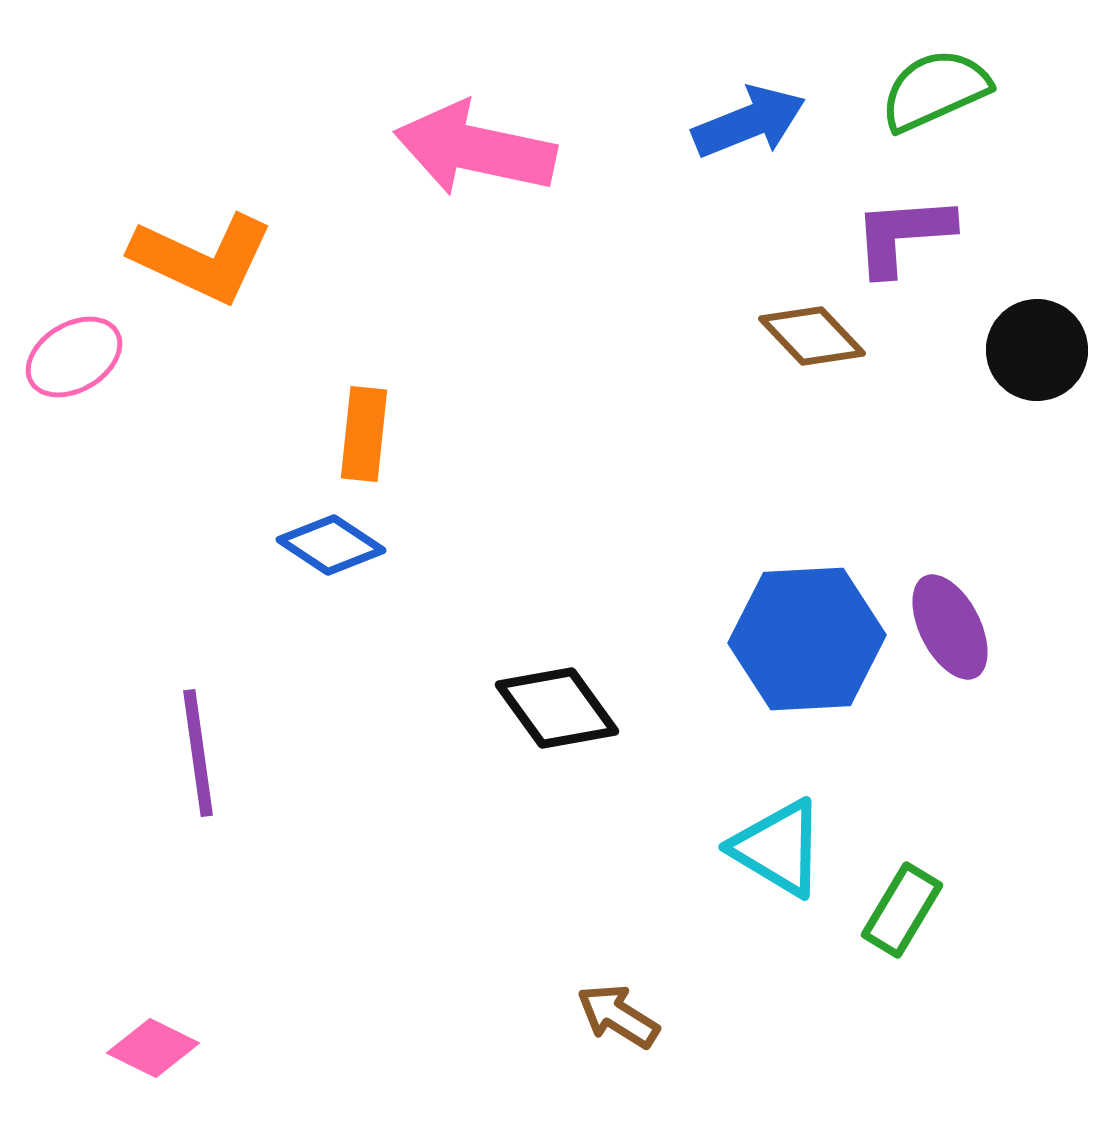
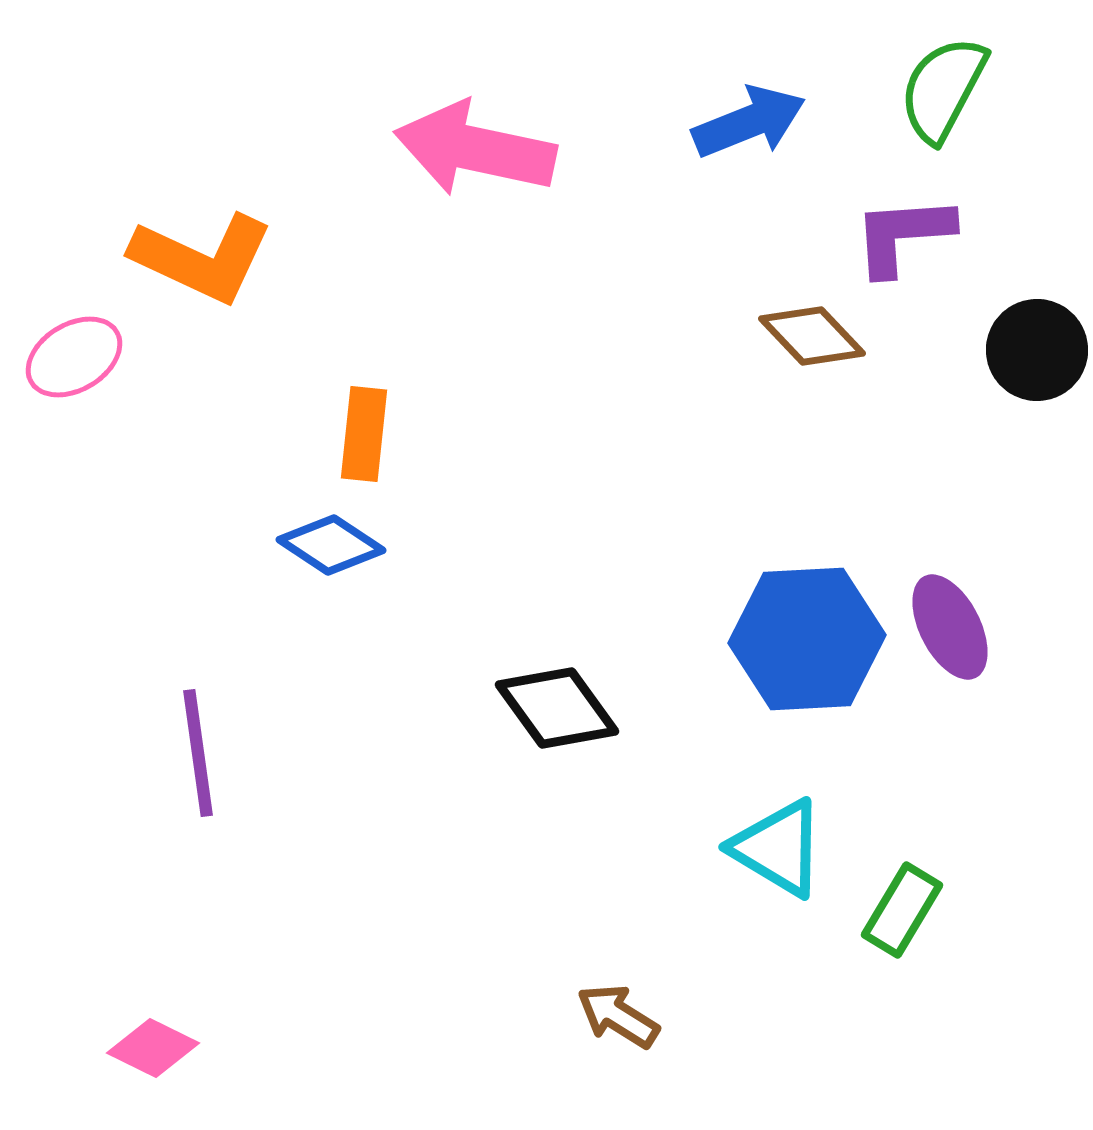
green semicircle: moved 8 px right, 1 px up; rotated 38 degrees counterclockwise
